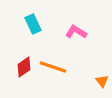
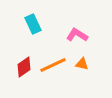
pink L-shape: moved 1 px right, 3 px down
orange line: moved 2 px up; rotated 44 degrees counterclockwise
orange triangle: moved 20 px left, 17 px up; rotated 40 degrees counterclockwise
